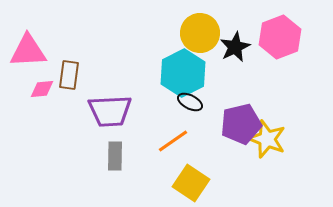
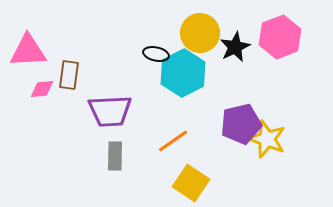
black ellipse: moved 34 px left, 48 px up; rotated 15 degrees counterclockwise
